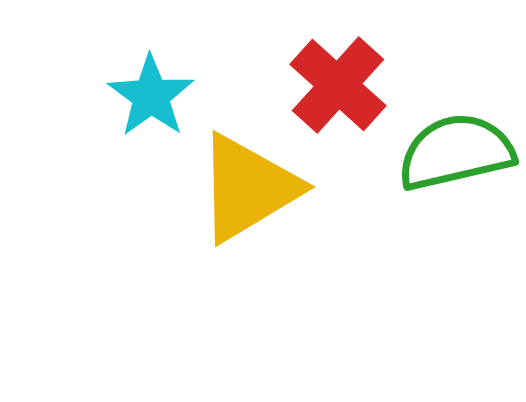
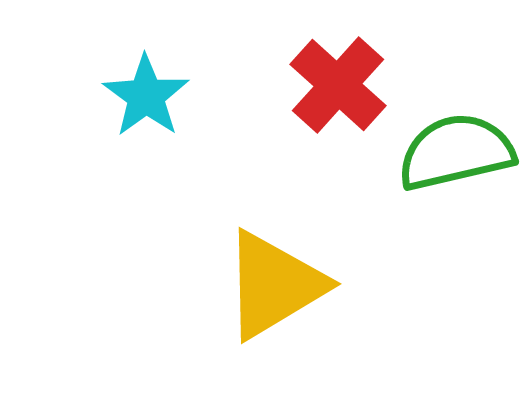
cyan star: moved 5 px left
yellow triangle: moved 26 px right, 97 px down
